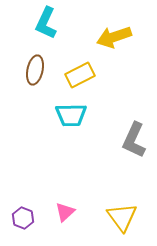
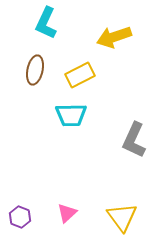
pink triangle: moved 2 px right, 1 px down
purple hexagon: moved 3 px left, 1 px up
